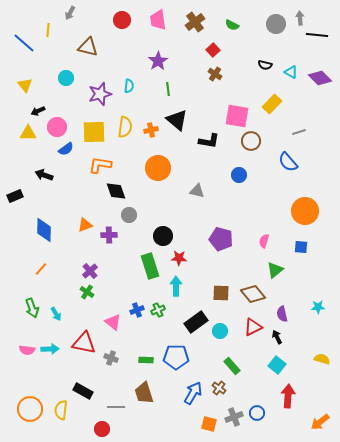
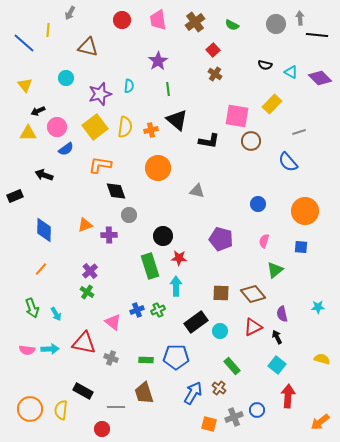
yellow square at (94, 132): moved 1 px right, 5 px up; rotated 35 degrees counterclockwise
blue circle at (239, 175): moved 19 px right, 29 px down
blue circle at (257, 413): moved 3 px up
